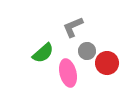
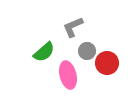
green semicircle: moved 1 px right, 1 px up
pink ellipse: moved 2 px down
